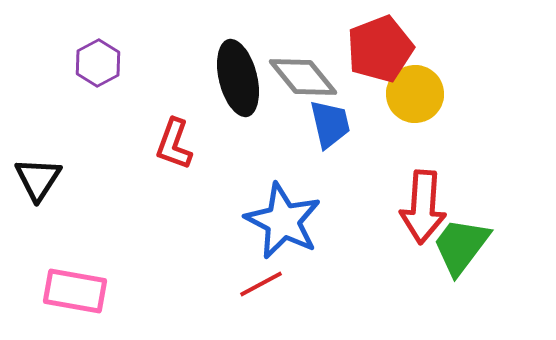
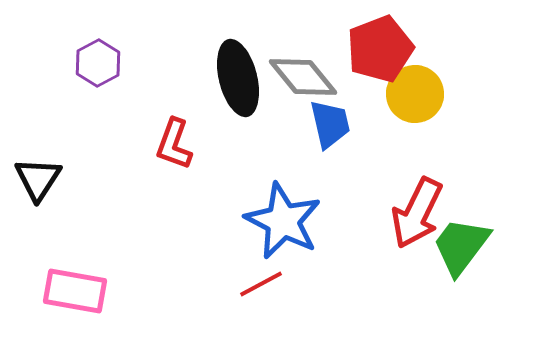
red arrow: moved 6 px left, 6 px down; rotated 22 degrees clockwise
